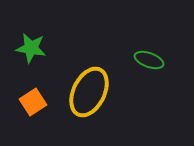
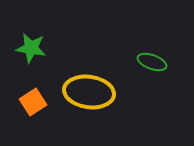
green ellipse: moved 3 px right, 2 px down
yellow ellipse: rotated 72 degrees clockwise
